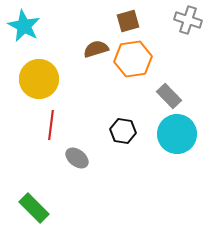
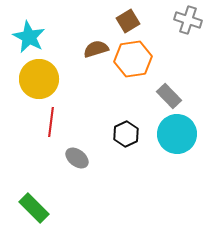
brown square: rotated 15 degrees counterclockwise
cyan star: moved 5 px right, 11 px down
red line: moved 3 px up
black hexagon: moved 3 px right, 3 px down; rotated 25 degrees clockwise
